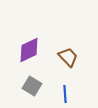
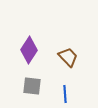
purple diamond: rotated 32 degrees counterclockwise
gray square: rotated 24 degrees counterclockwise
